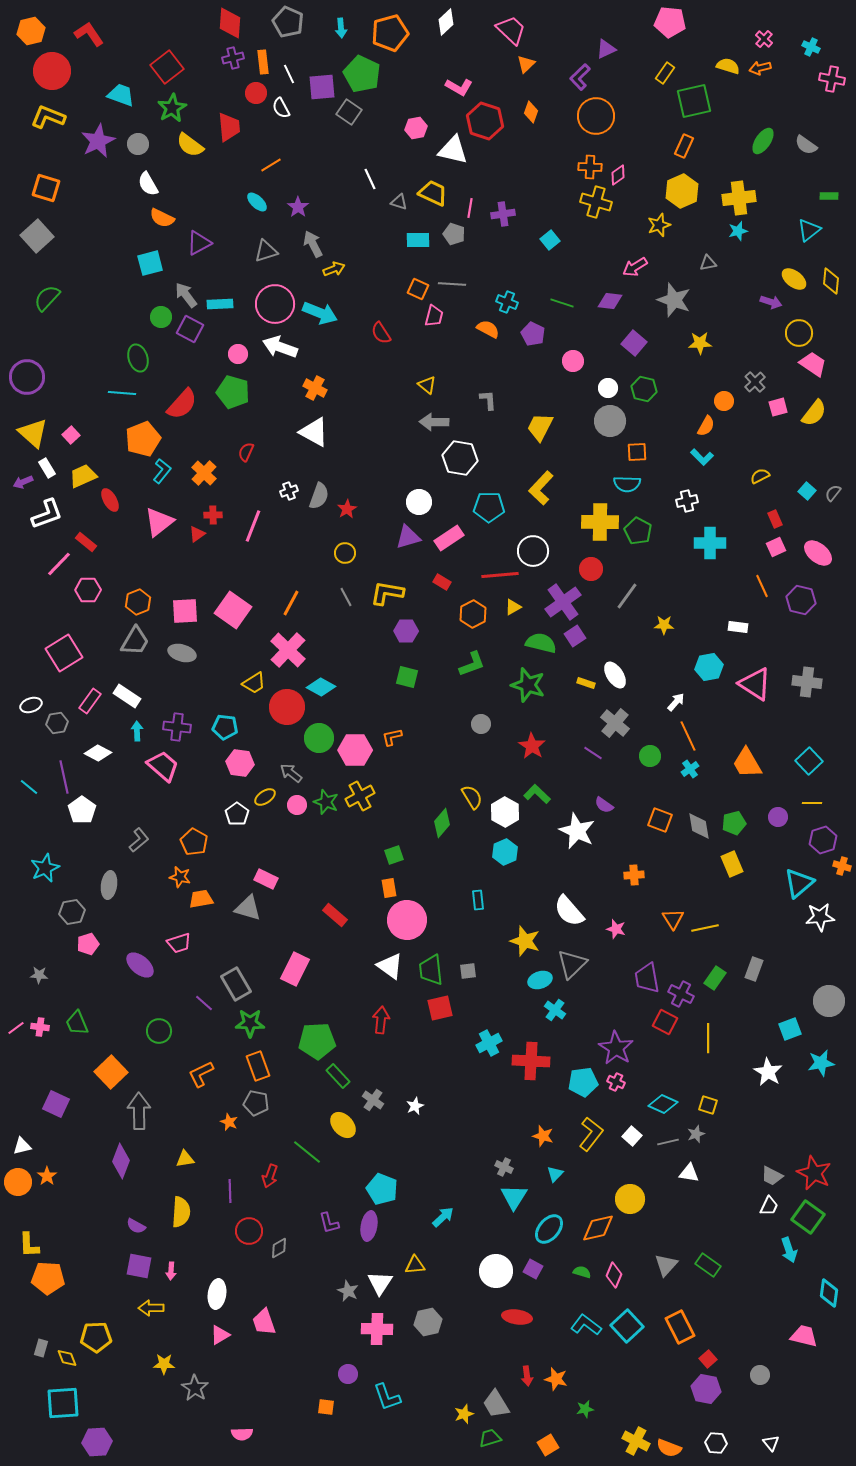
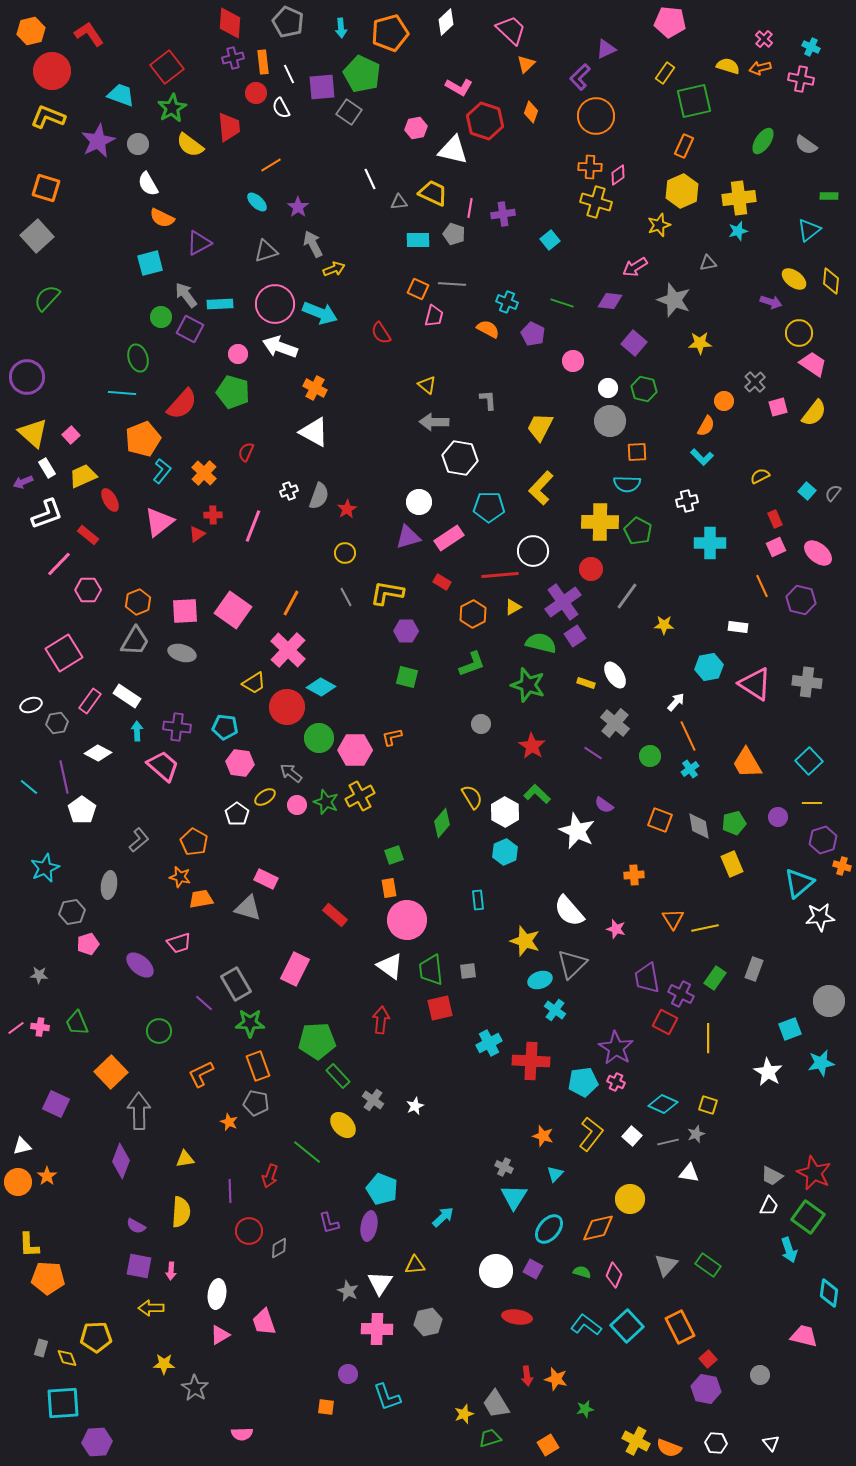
pink cross at (832, 79): moved 31 px left
gray triangle at (399, 202): rotated 24 degrees counterclockwise
red rectangle at (86, 542): moved 2 px right, 7 px up
